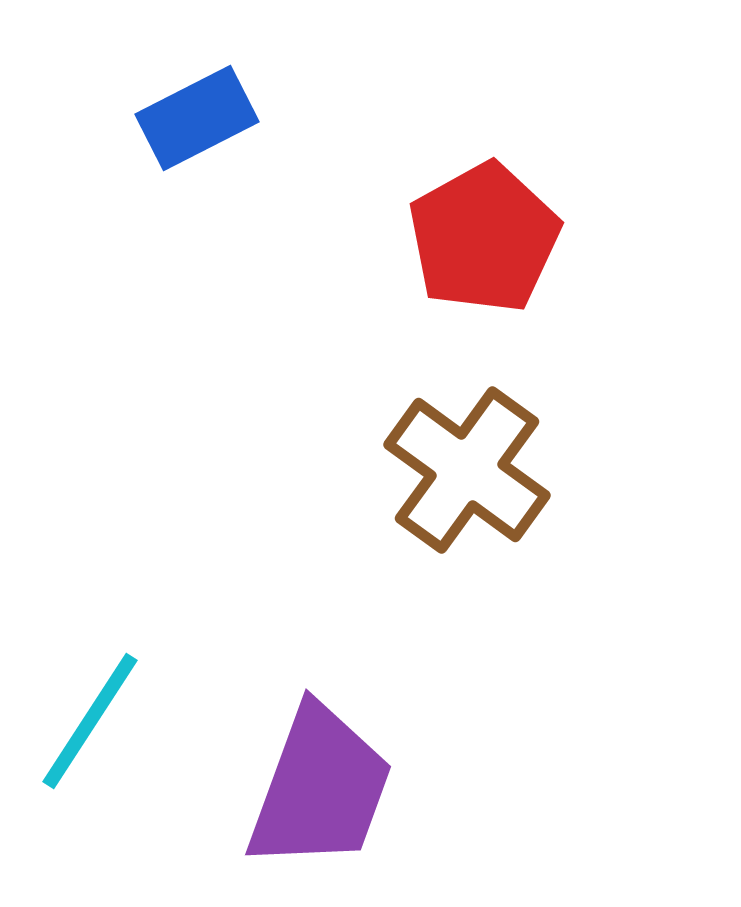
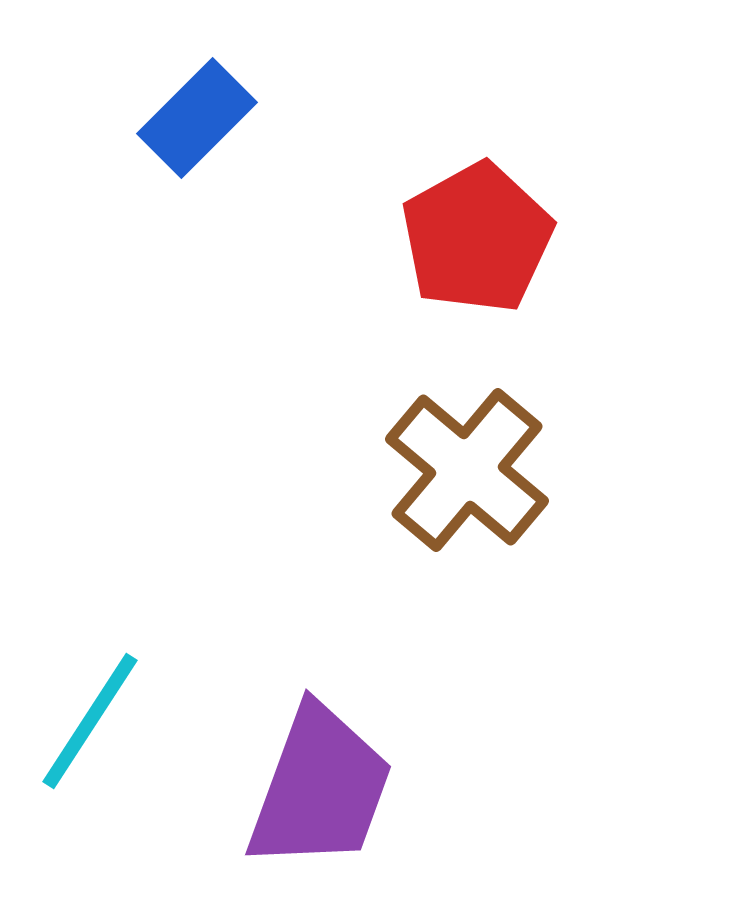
blue rectangle: rotated 18 degrees counterclockwise
red pentagon: moved 7 px left
brown cross: rotated 4 degrees clockwise
